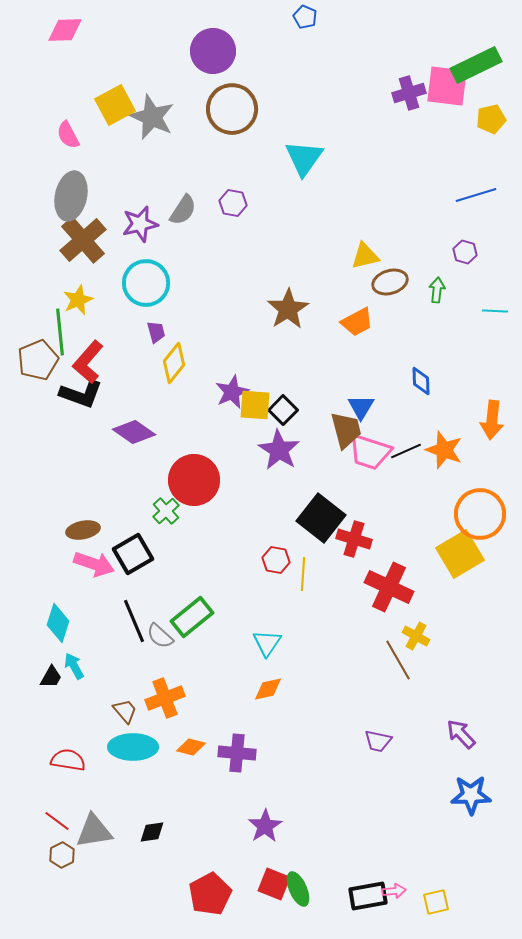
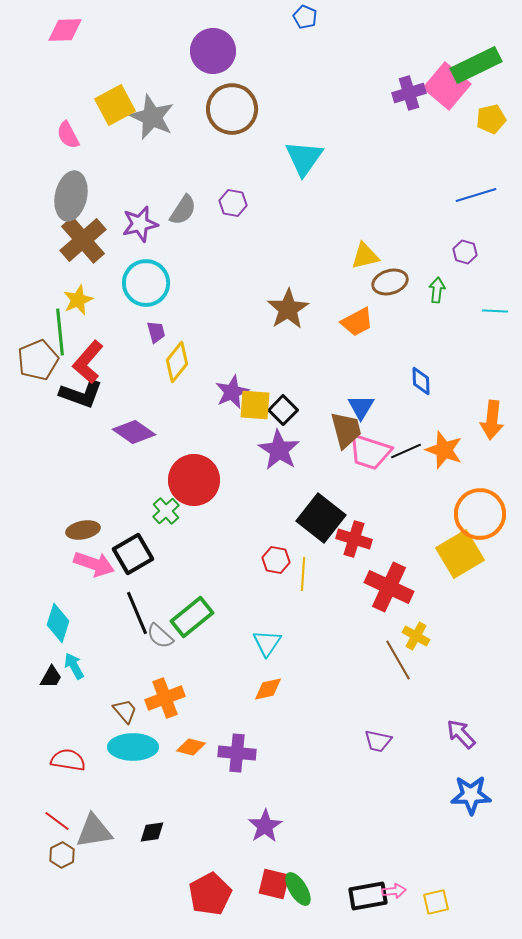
pink square at (447, 86): rotated 33 degrees clockwise
yellow diamond at (174, 363): moved 3 px right, 1 px up
black line at (134, 621): moved 3 px right, 8 px up
red square at (274, 884): rotated 8 degrees counterclockwise
green ellipse at (298, 889): rotated 8 degrees counterclockwise
